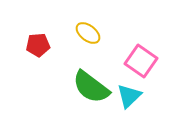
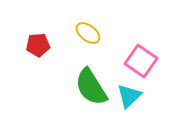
green semicircle: rotated 21 degrees clockwise
